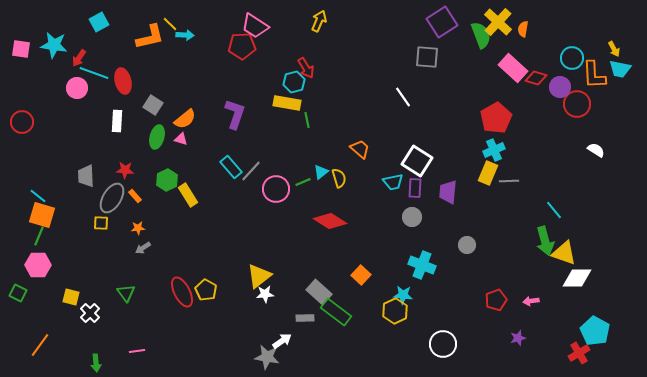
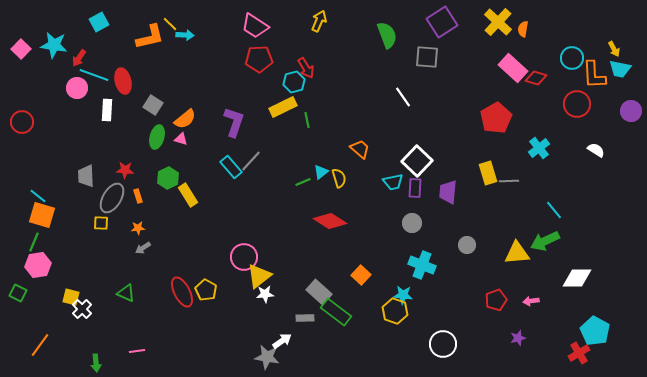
green semicircle at (481, 35): moved 94 px left
red pentagon at (242, 46): moved 17 px right, 13 px down
pink square at (21, 49): rotated 36 degrees clockwise
cyan line at (94, 73): moved 2 px down
purple circle at (560, 87): moved 71 px right, 24 px down
yellow rectangle at (287, 103): moved 4 px left, 4 px down; rotated 36 degrees counterclockwise
purple L-shape at (235, 114): moved 1 px left, 8 px down
white rectangle at (117, 121): moved 10 px left, 11 px up
cyan cross at (494, 150): moved 45 px right, 2 px up; rotated 15 degrees counterclockwise
white square at (417, 161): rotated 12 degrees clockwise
gray line at (251, 171): moved 10 px up
yellow rectangle at (488, 173): rotated 40 degrees counterclockwise
green hexagon at (167, 180): moved 1 px right, 2 px up
pink circle at (276, 189): moved 32 px left, 68 px down
orange rectangle at (135, 196): moved 3 px right; rotated 24 degrees clockwise
gray circle at (412, 217): moved 6 px down
green line at (39, 236): moved 5 px left, 6 px down
green arrow at (545, 241): rotated 80 degrees clockwise
yellow triangle at (564, 253): moved 47 px left; rotated 24 degrees counterclockwise
pink hexagon at (38, 265): rotated 10 degrees counterclockwise
green triangle at (126, 293): rotated 30 degrees counterclockwise
yellow hexagon at (395, 311): rotated 15 degrees counterclockwise
white cross at (90, 313): moved 8 px left, 4 px up
